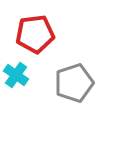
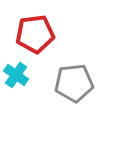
gray pentagon: rotated 12 degrees clockwise
